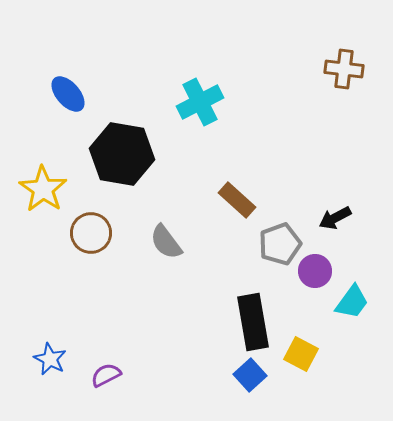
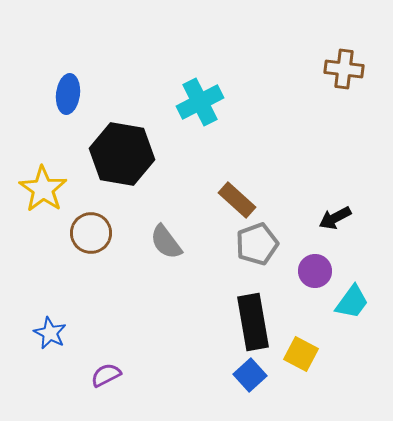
blue ellipse: rotated 48 degrees clockwise
gray pentagon: moved 23 px left
blue star: moved 26 px up
